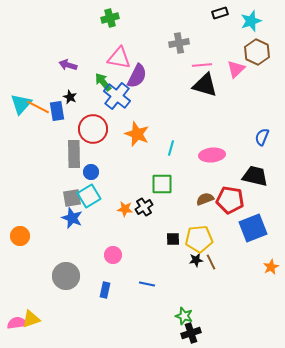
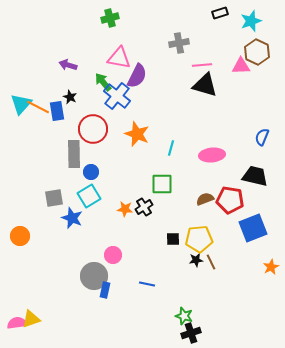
pink triangle at (236, 69): moved 5 px right, 3 px up; rotated 42 degrees clockwise
gray square at (72, 198): moved 18 px left
gray circle at (66, 276): moved 28 px right
